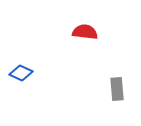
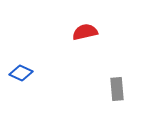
red semicircle: rotated 20 degrees counterclockwise
